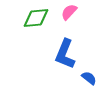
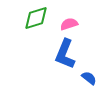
pink semicircle: moved 12 px down; rotated 30 degrees clockwise
green diamond: rotated 12 degrees counterclockwise
